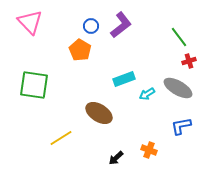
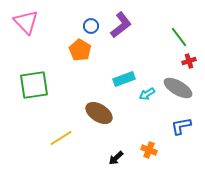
pink triangle: moved 4 px left
green square: rotated 16 degrees counterclockwise
